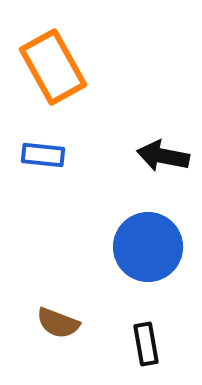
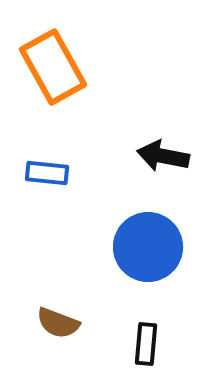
blue rectangle: moved 4 px right, 18 px down
black rectangle: rotated 15 degrees clockwise
